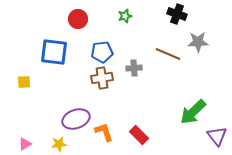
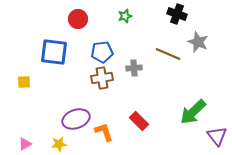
gray star: rotated 25 degrees clockwise
red rectangle: moved 14 px up
